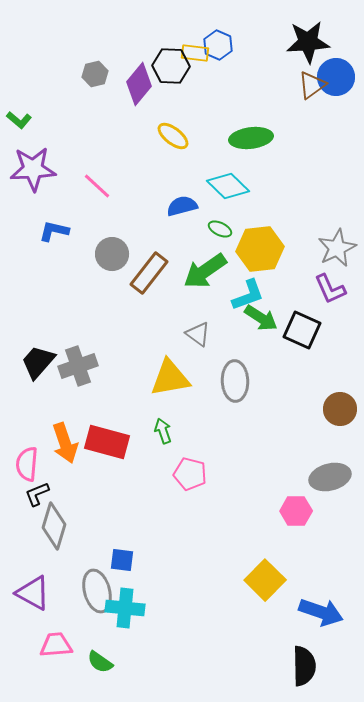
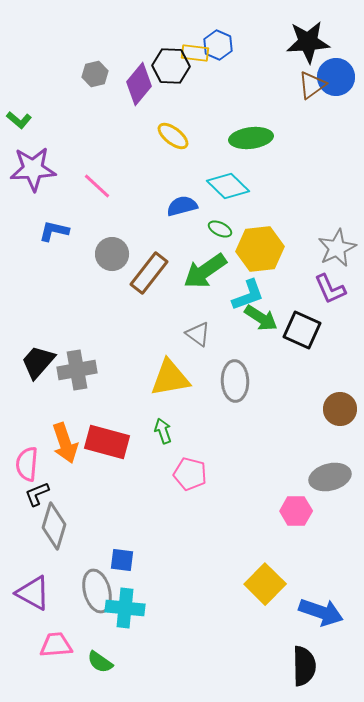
gray cross at (78, 366): moved 1 px left, 4 px down; rotated 9 degrees clockwise
yellow square at (265, 580): moved 4 px down
